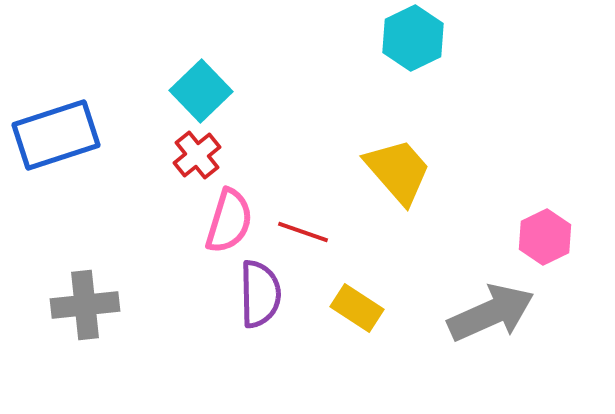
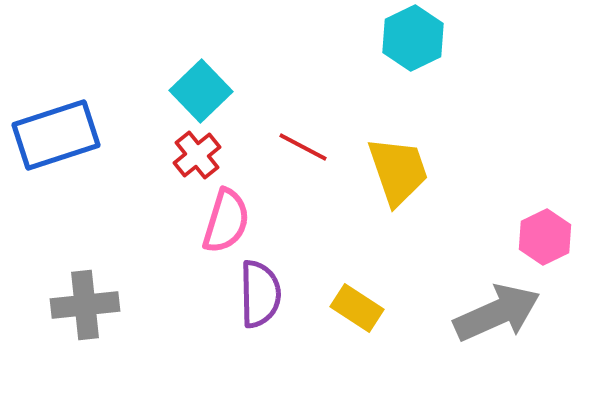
yellow trapezoid: rotated 22 degrees clockwise
pink semicircle: moved 3 px left
red line: moved 85 px up; rotated 9 degrees clockwise
gray arrow: moved 6 px right
